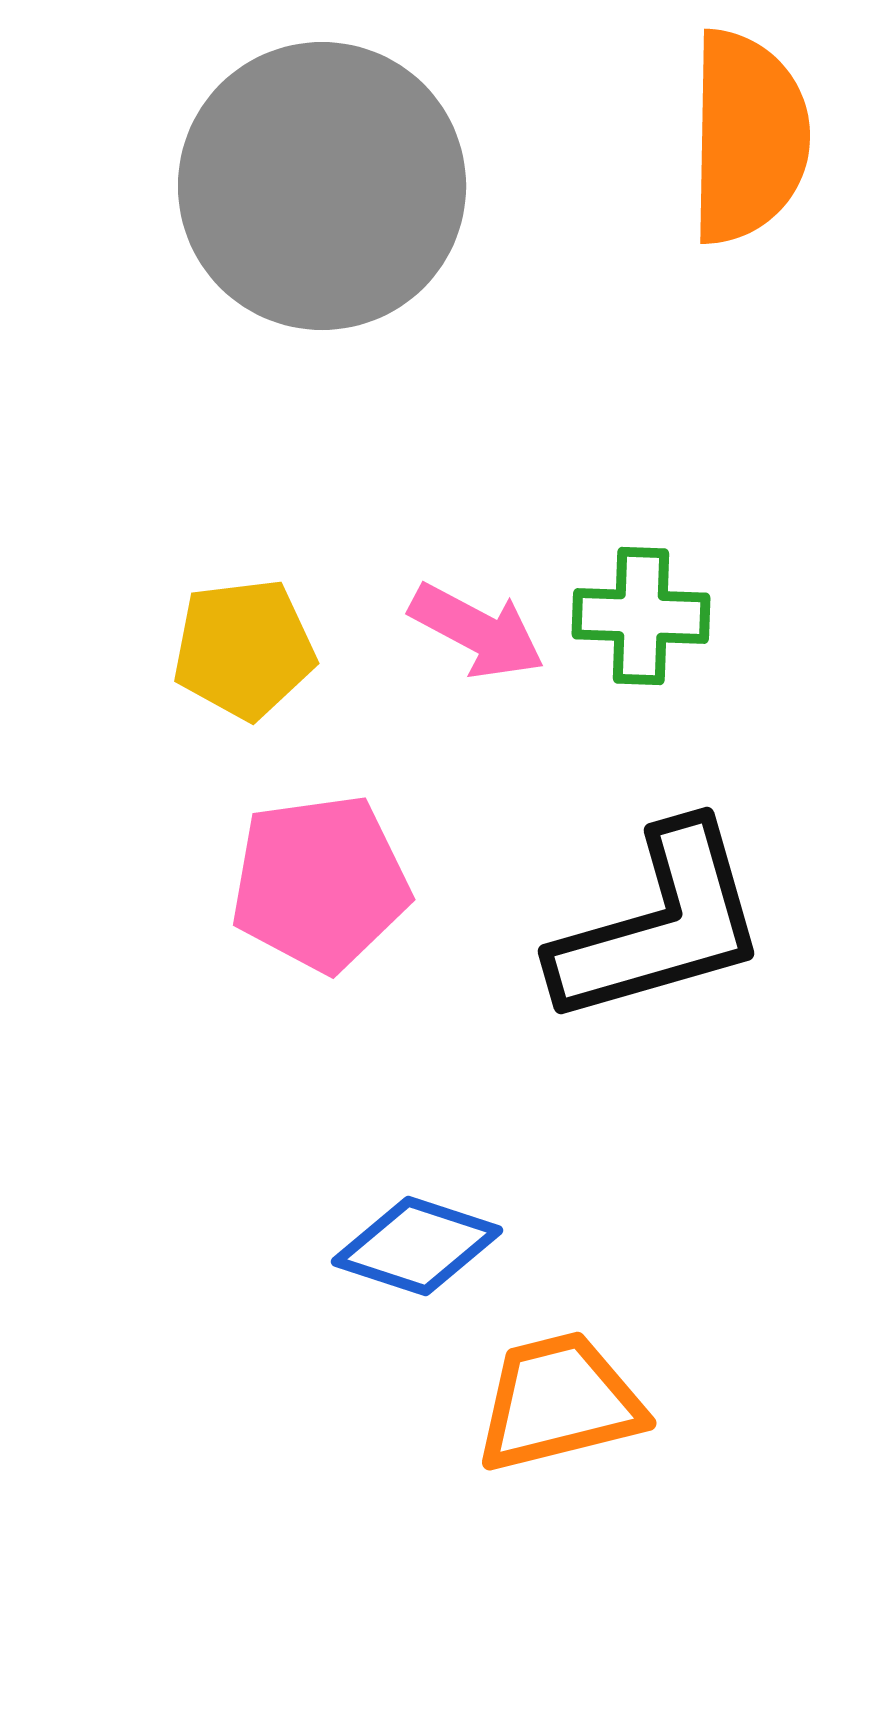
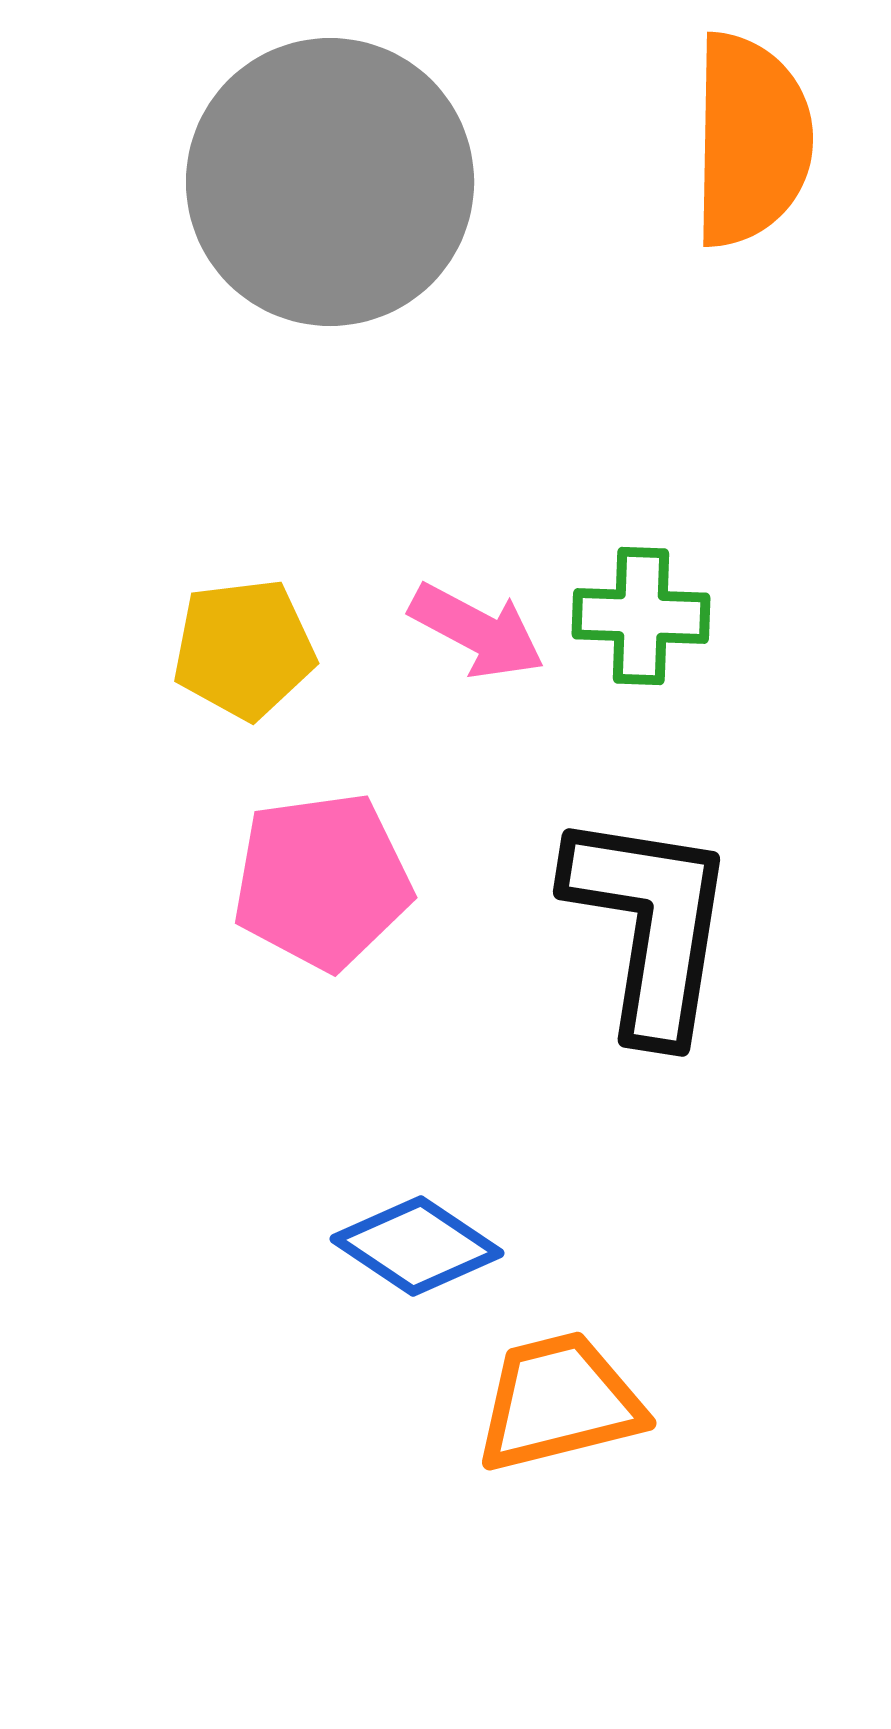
orange semicircle: moved 3 px right, 3 px down
gray circle: moved 8 px right, 4 px up
pink pentagon: moved 2 px right, 2 px up
black L-shape: moved 10 px left; rotated 65 degrees counterclockwise
blue diamond: rotated 16 degrees clockwise
